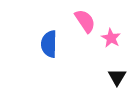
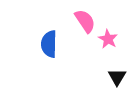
pink star: moved 3 px left, 1 px down
